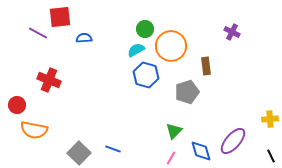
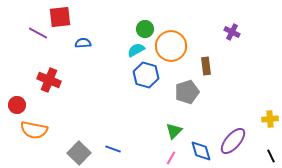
blue semicircle: moved 1 px left, 5 px down
